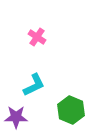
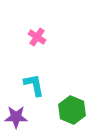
cyan L-shape: rotated 75 degrees counterclockwise
green hexagon: moved 1 px right
